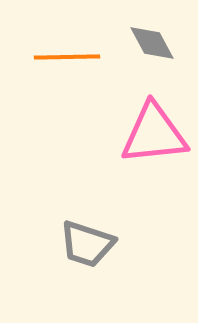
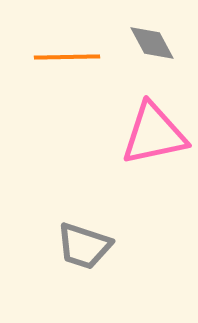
pink triangle: rotated 6 degrees counterclockwise
gray trapezoid: moved 3 px left, 2 px down
